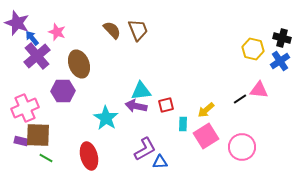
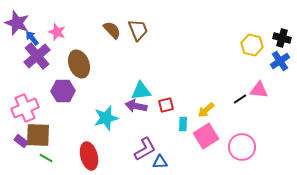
yellow hexagon: moved 1 px left, 4 px up
cyan star: rotated 25 degrees clockwise
purple rectangle: rotated 24 degrees clockwise
